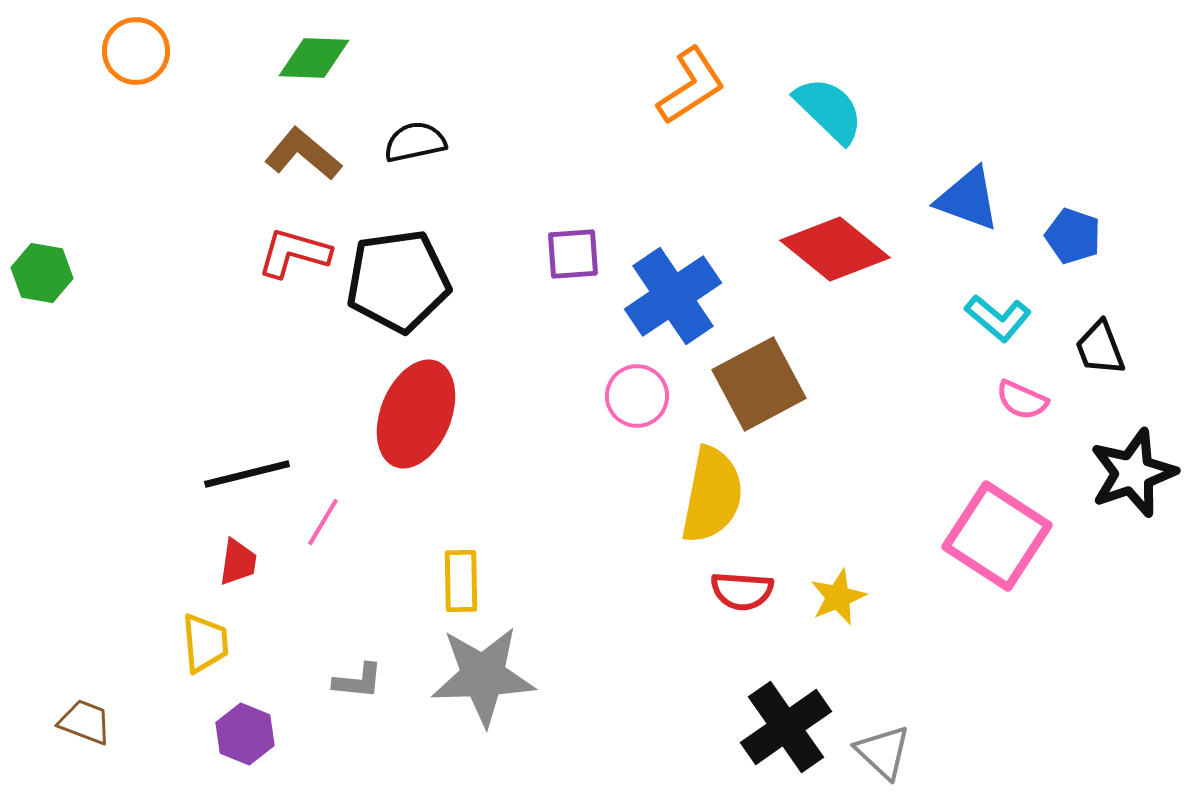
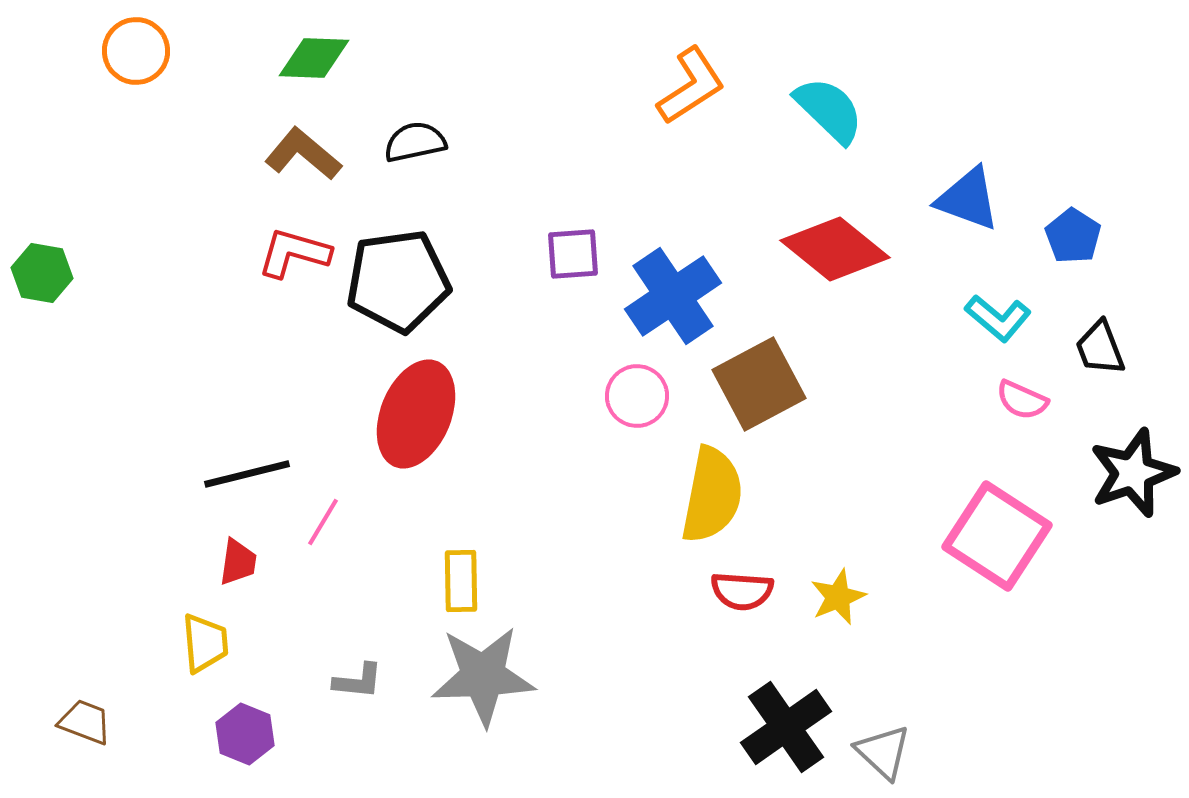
blue pentagon: rotated 14 degrees clockwise
